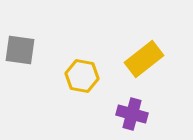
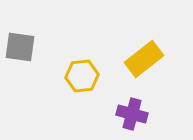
gray square: moved 3 px up
yellow hexagon: rotated 16 degrees counterclockwise
